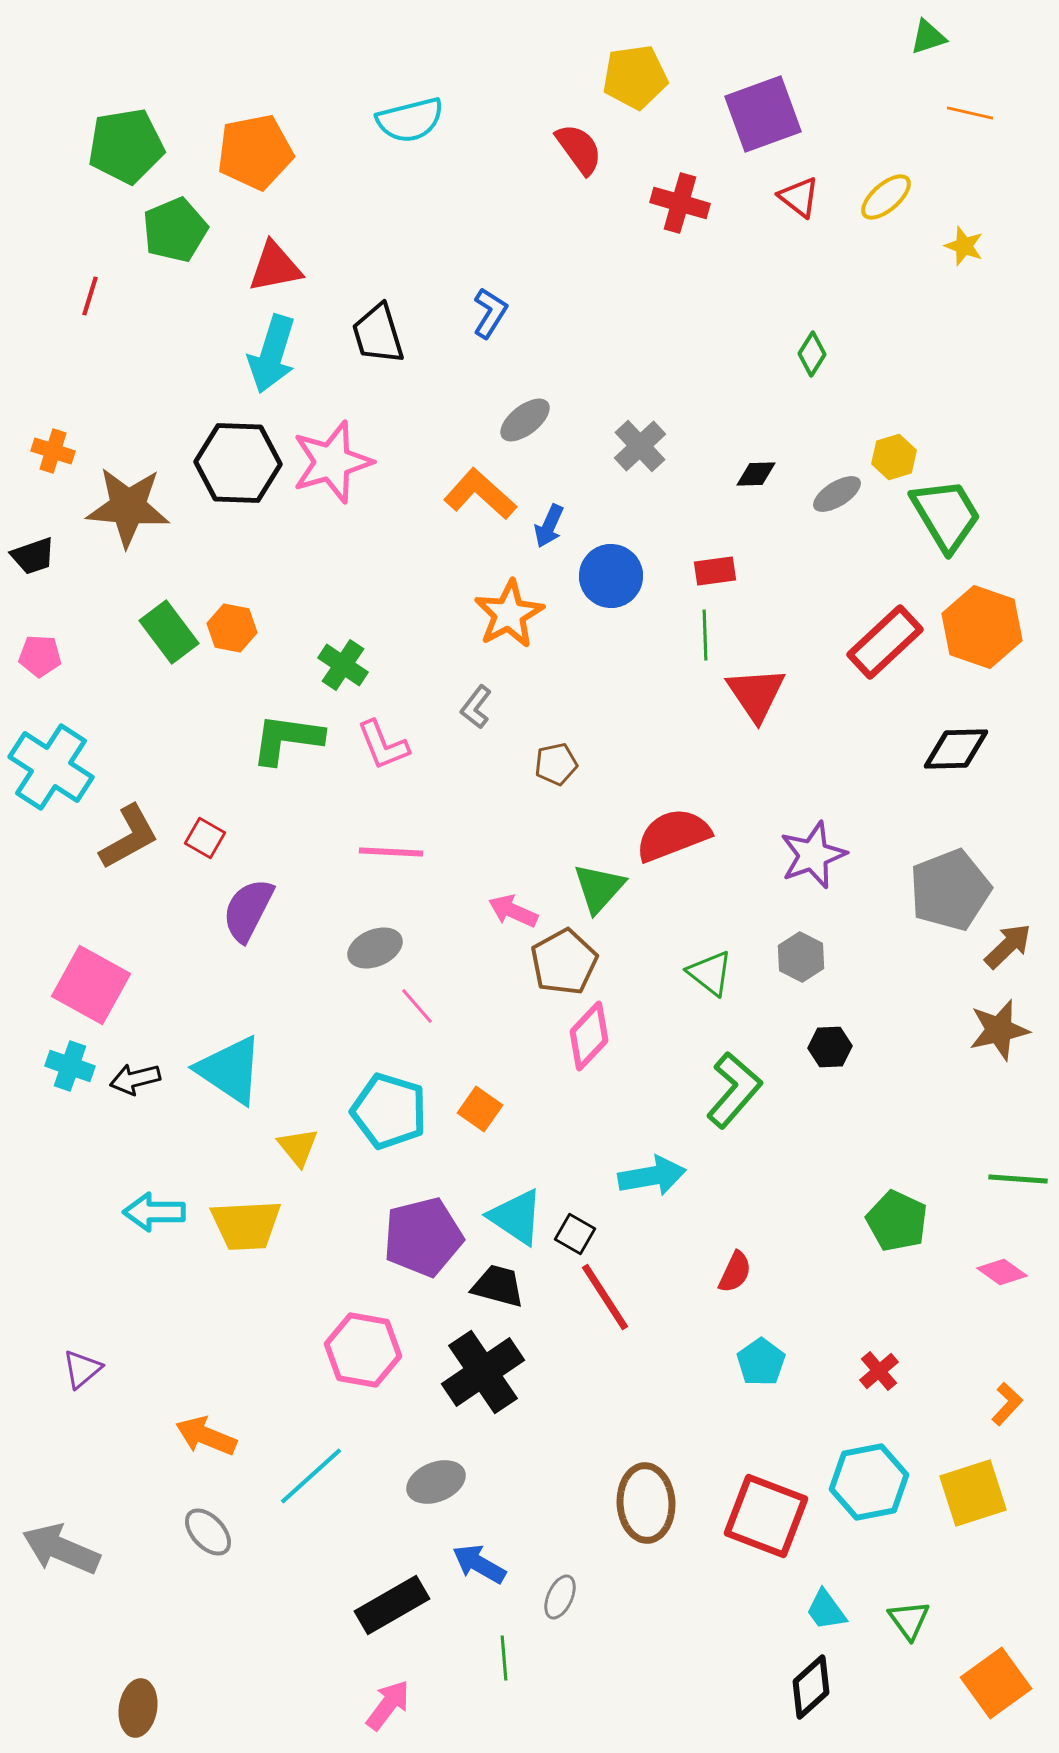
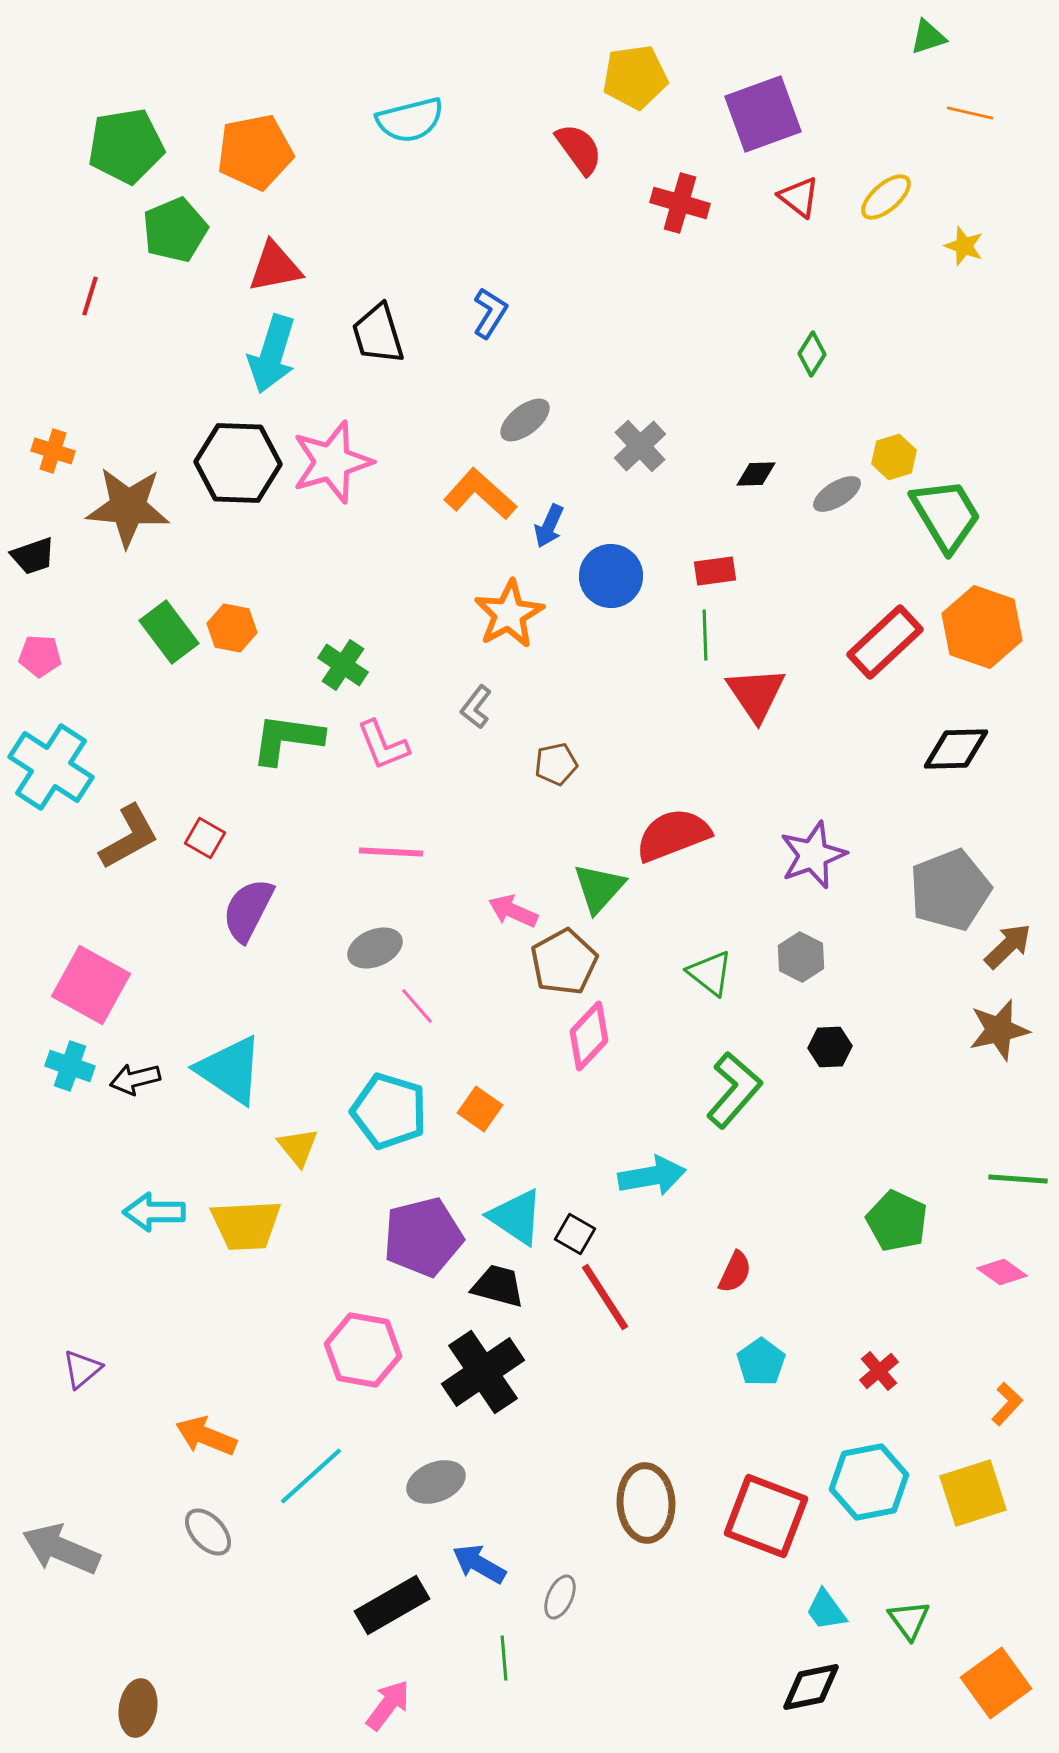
black diamond at (811, 1687): rotated 30 degrees clockwise
